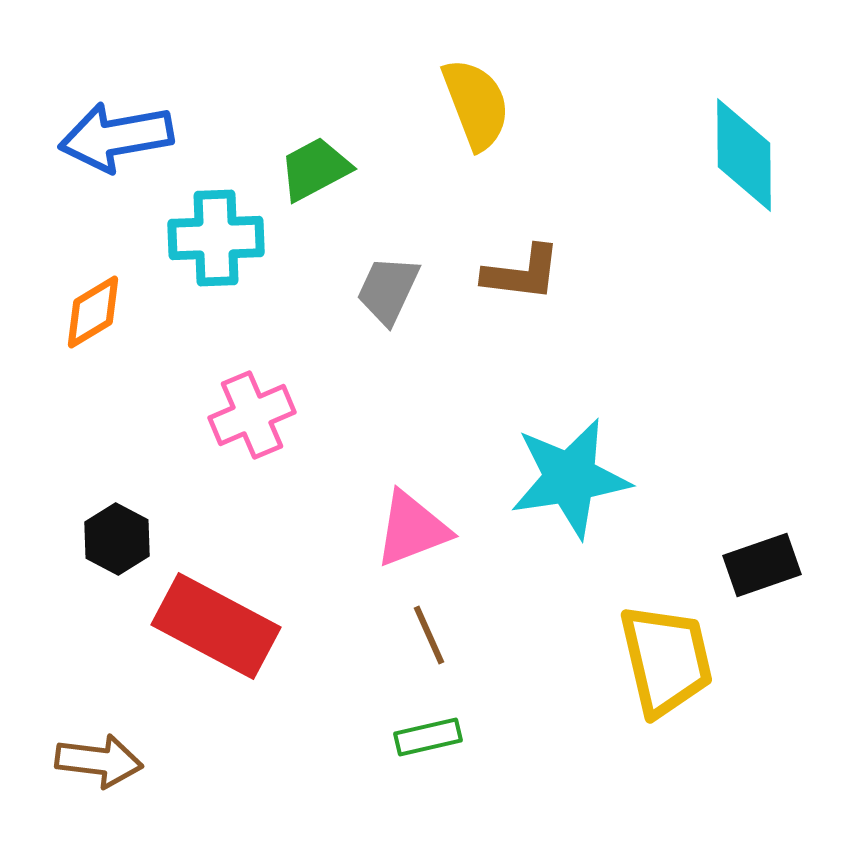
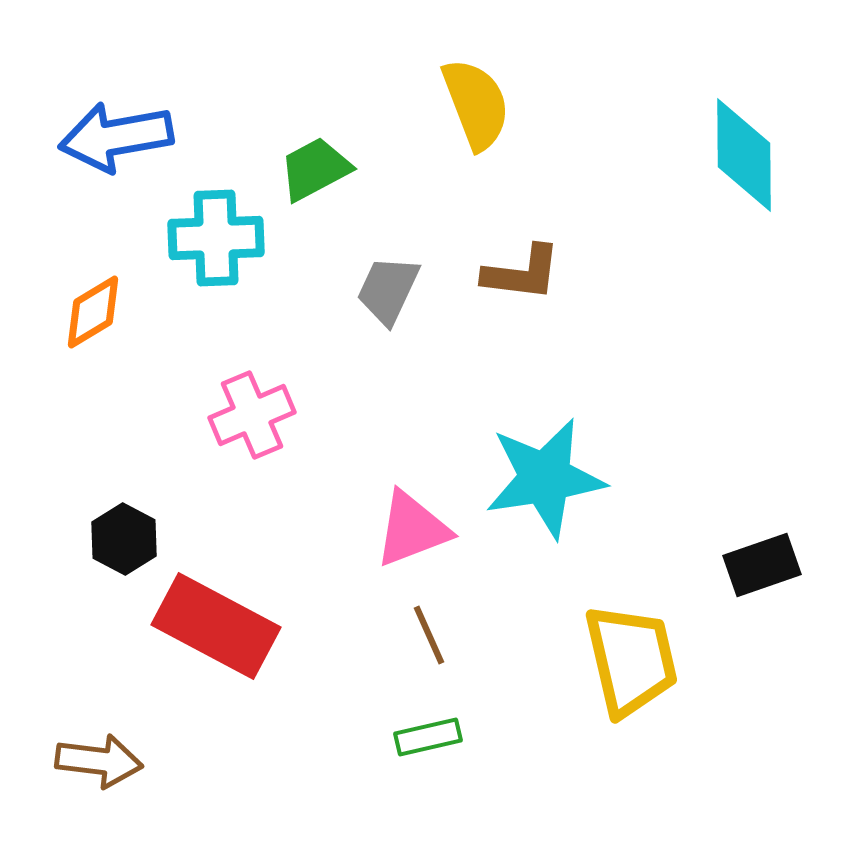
cyan star: moved 25 px left
black hexagon: moved 7 px right
yellow trapezoid: moved 35 px left
